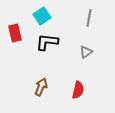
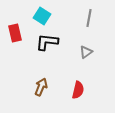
cyan square: rotated 24 degrees counterclockwise
